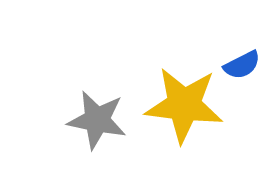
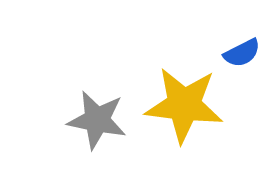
blue semicircle: moved 12 px up
